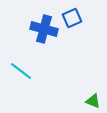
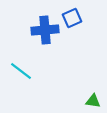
blue cross: moved 1 px right, 1 px down; rotated 20 degrees counterclockwise
green triangle: rotated 14 degrees counterclockwise
